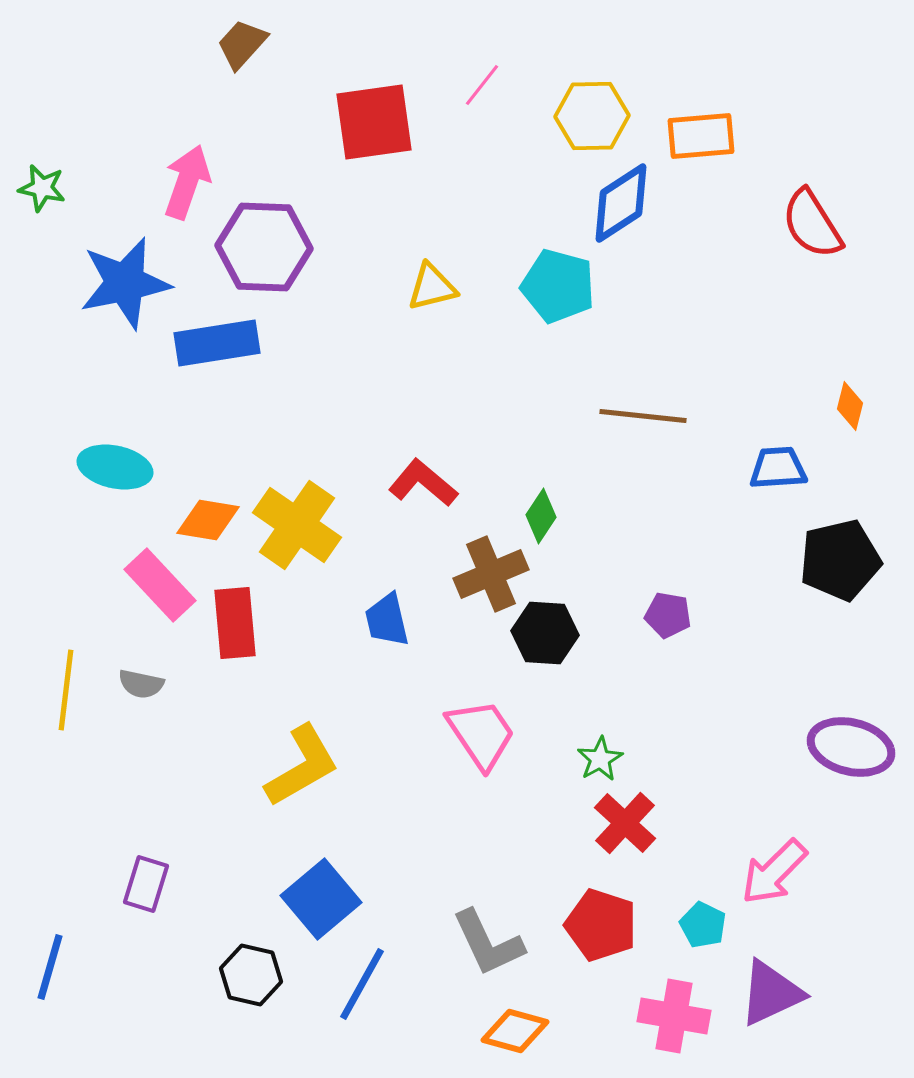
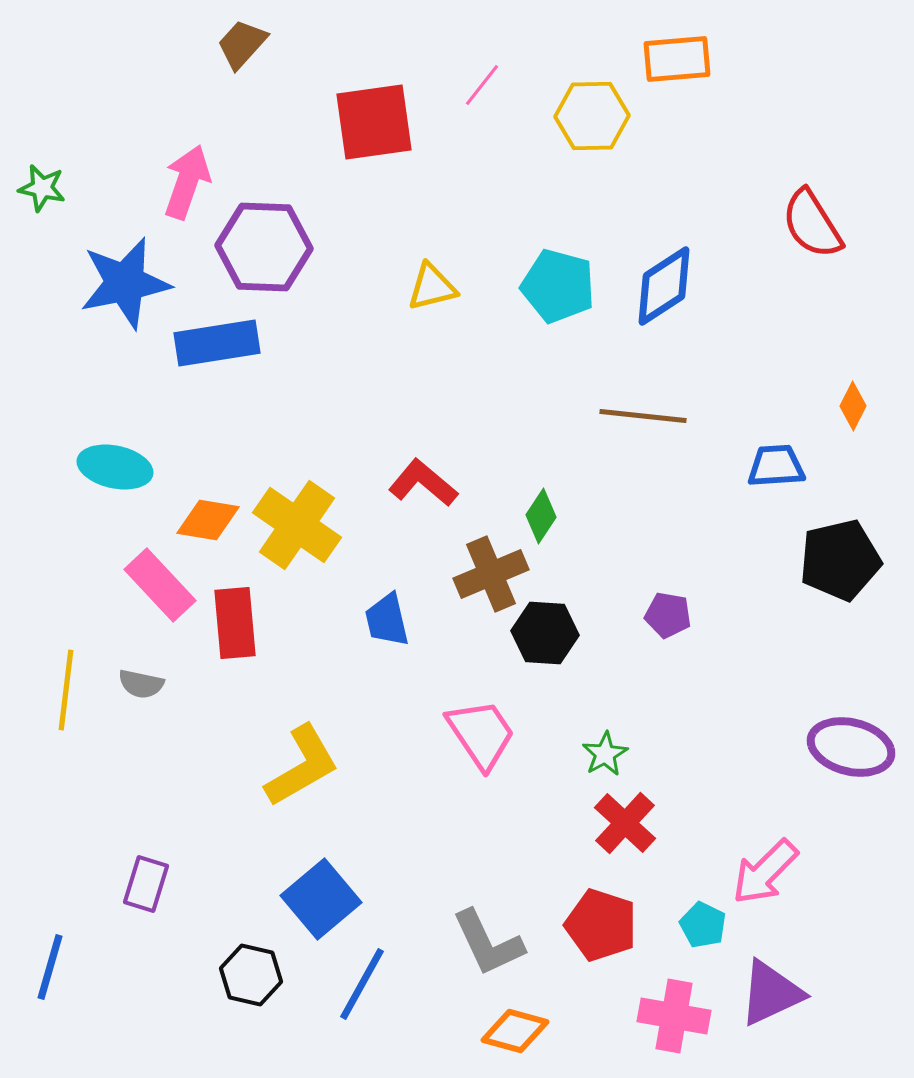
orange rectangle at (701, 136): moved 24 px left, 77 px up
blue diamond at (621, 203): moved 43 px right, 83 px down
orange diamond at (850, 406): moved 3 px right; rotated 12 degrees clockwise
blue trapezoid at (778, 468): moved 2 px left, 2 px up
green star at (600, 759): moved 5 px right, 5 px up
pink arrow at (774, 872): moved 9 px left
